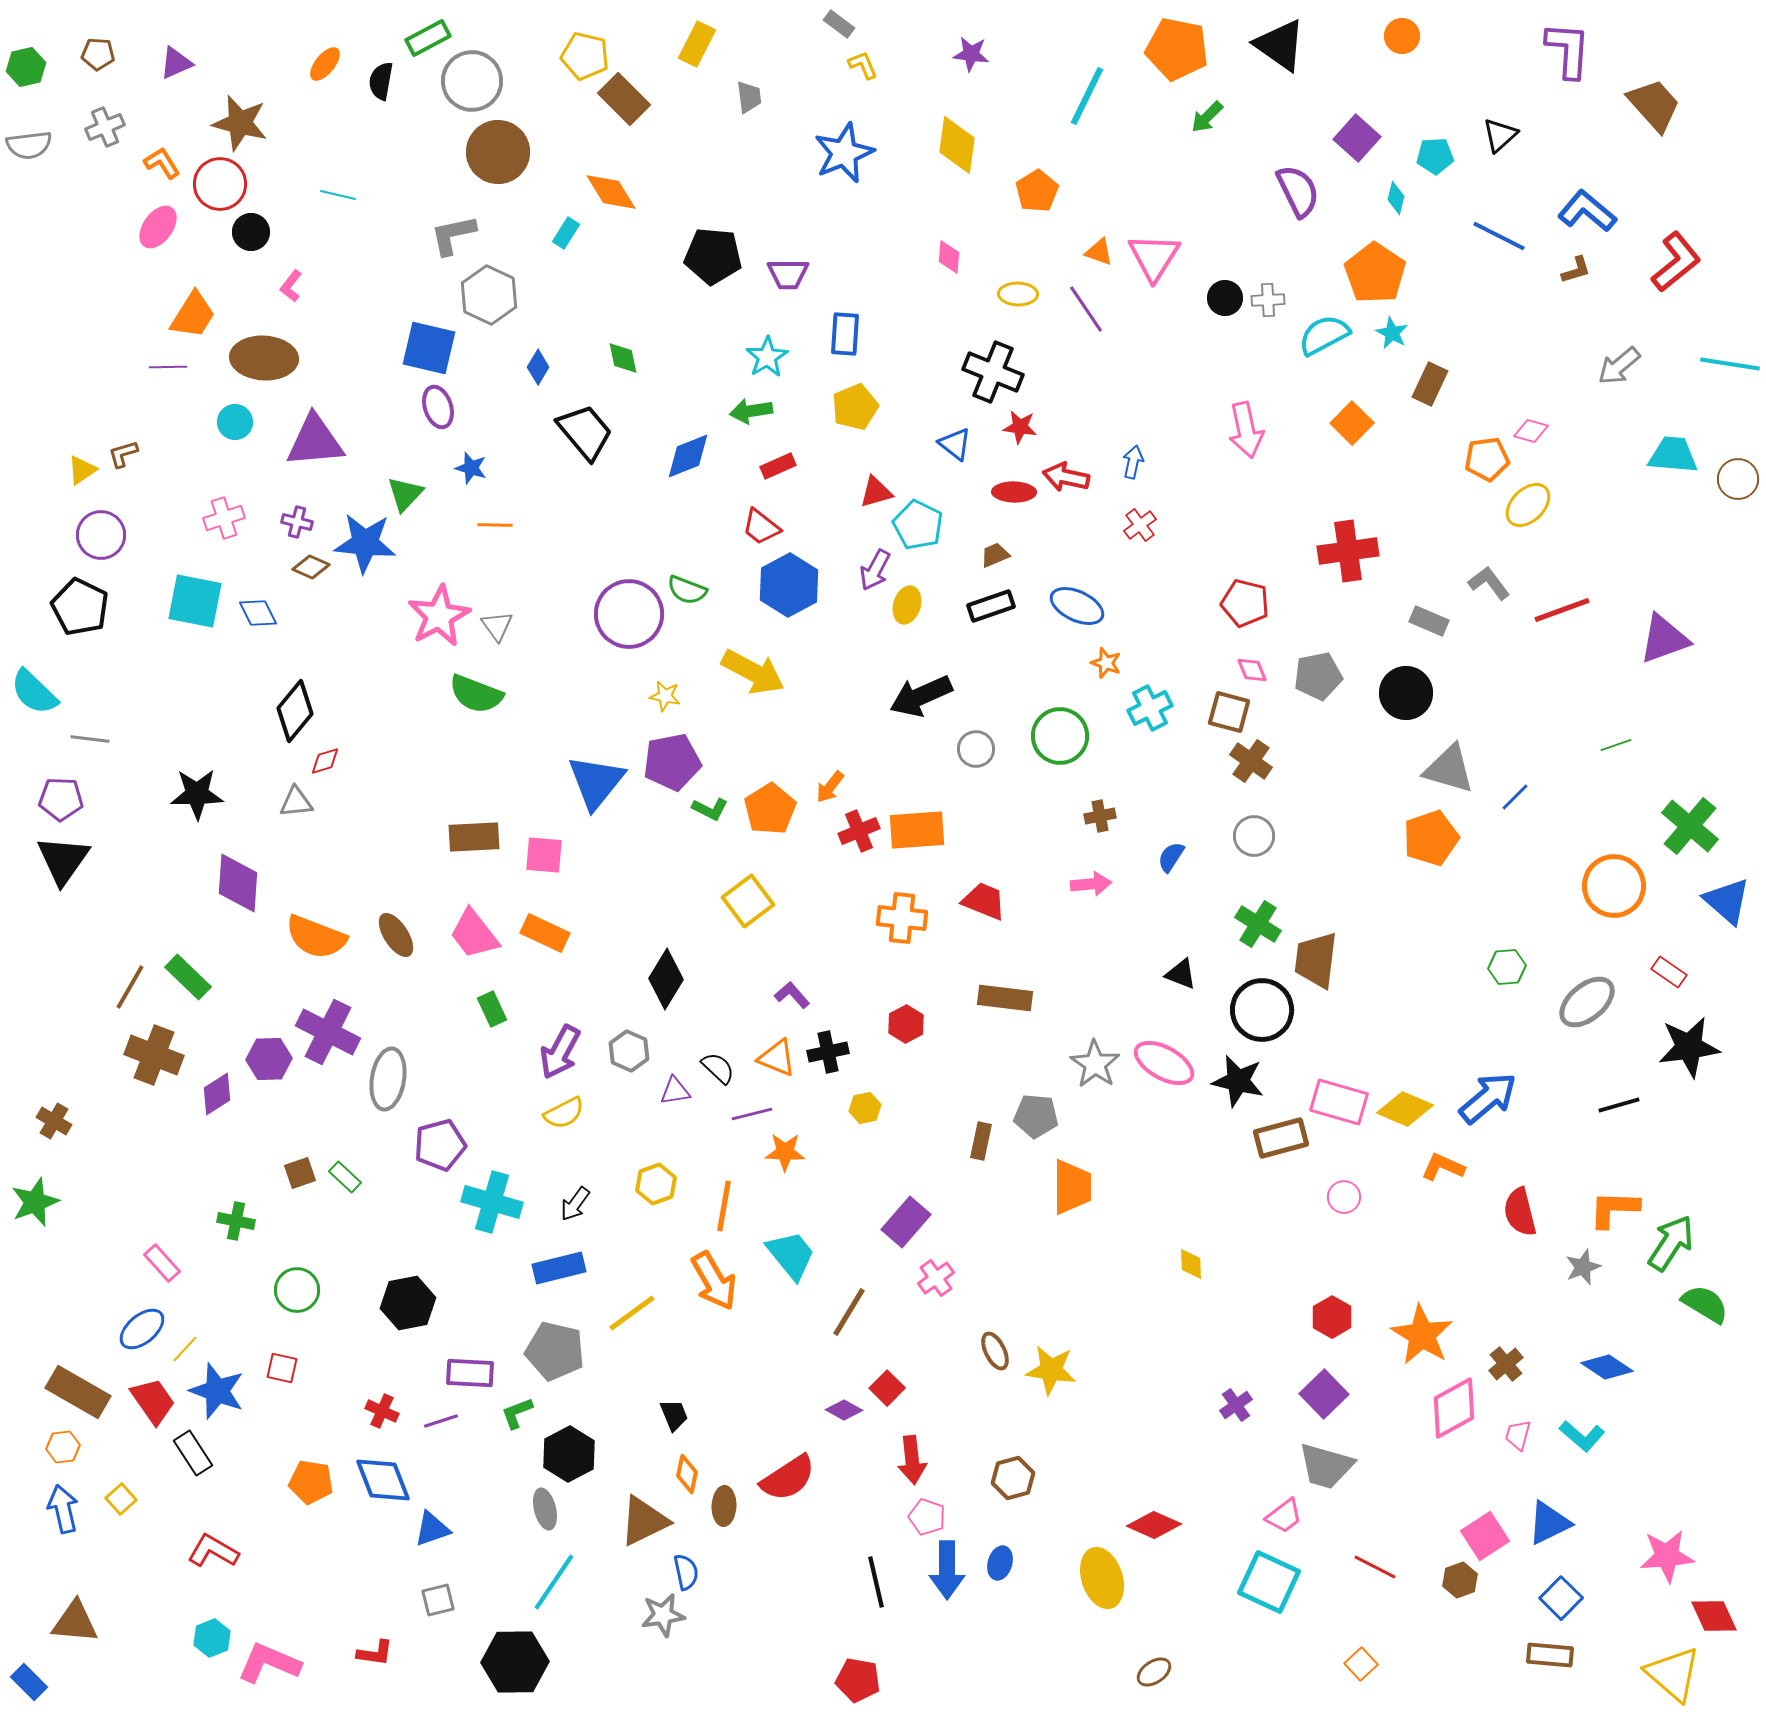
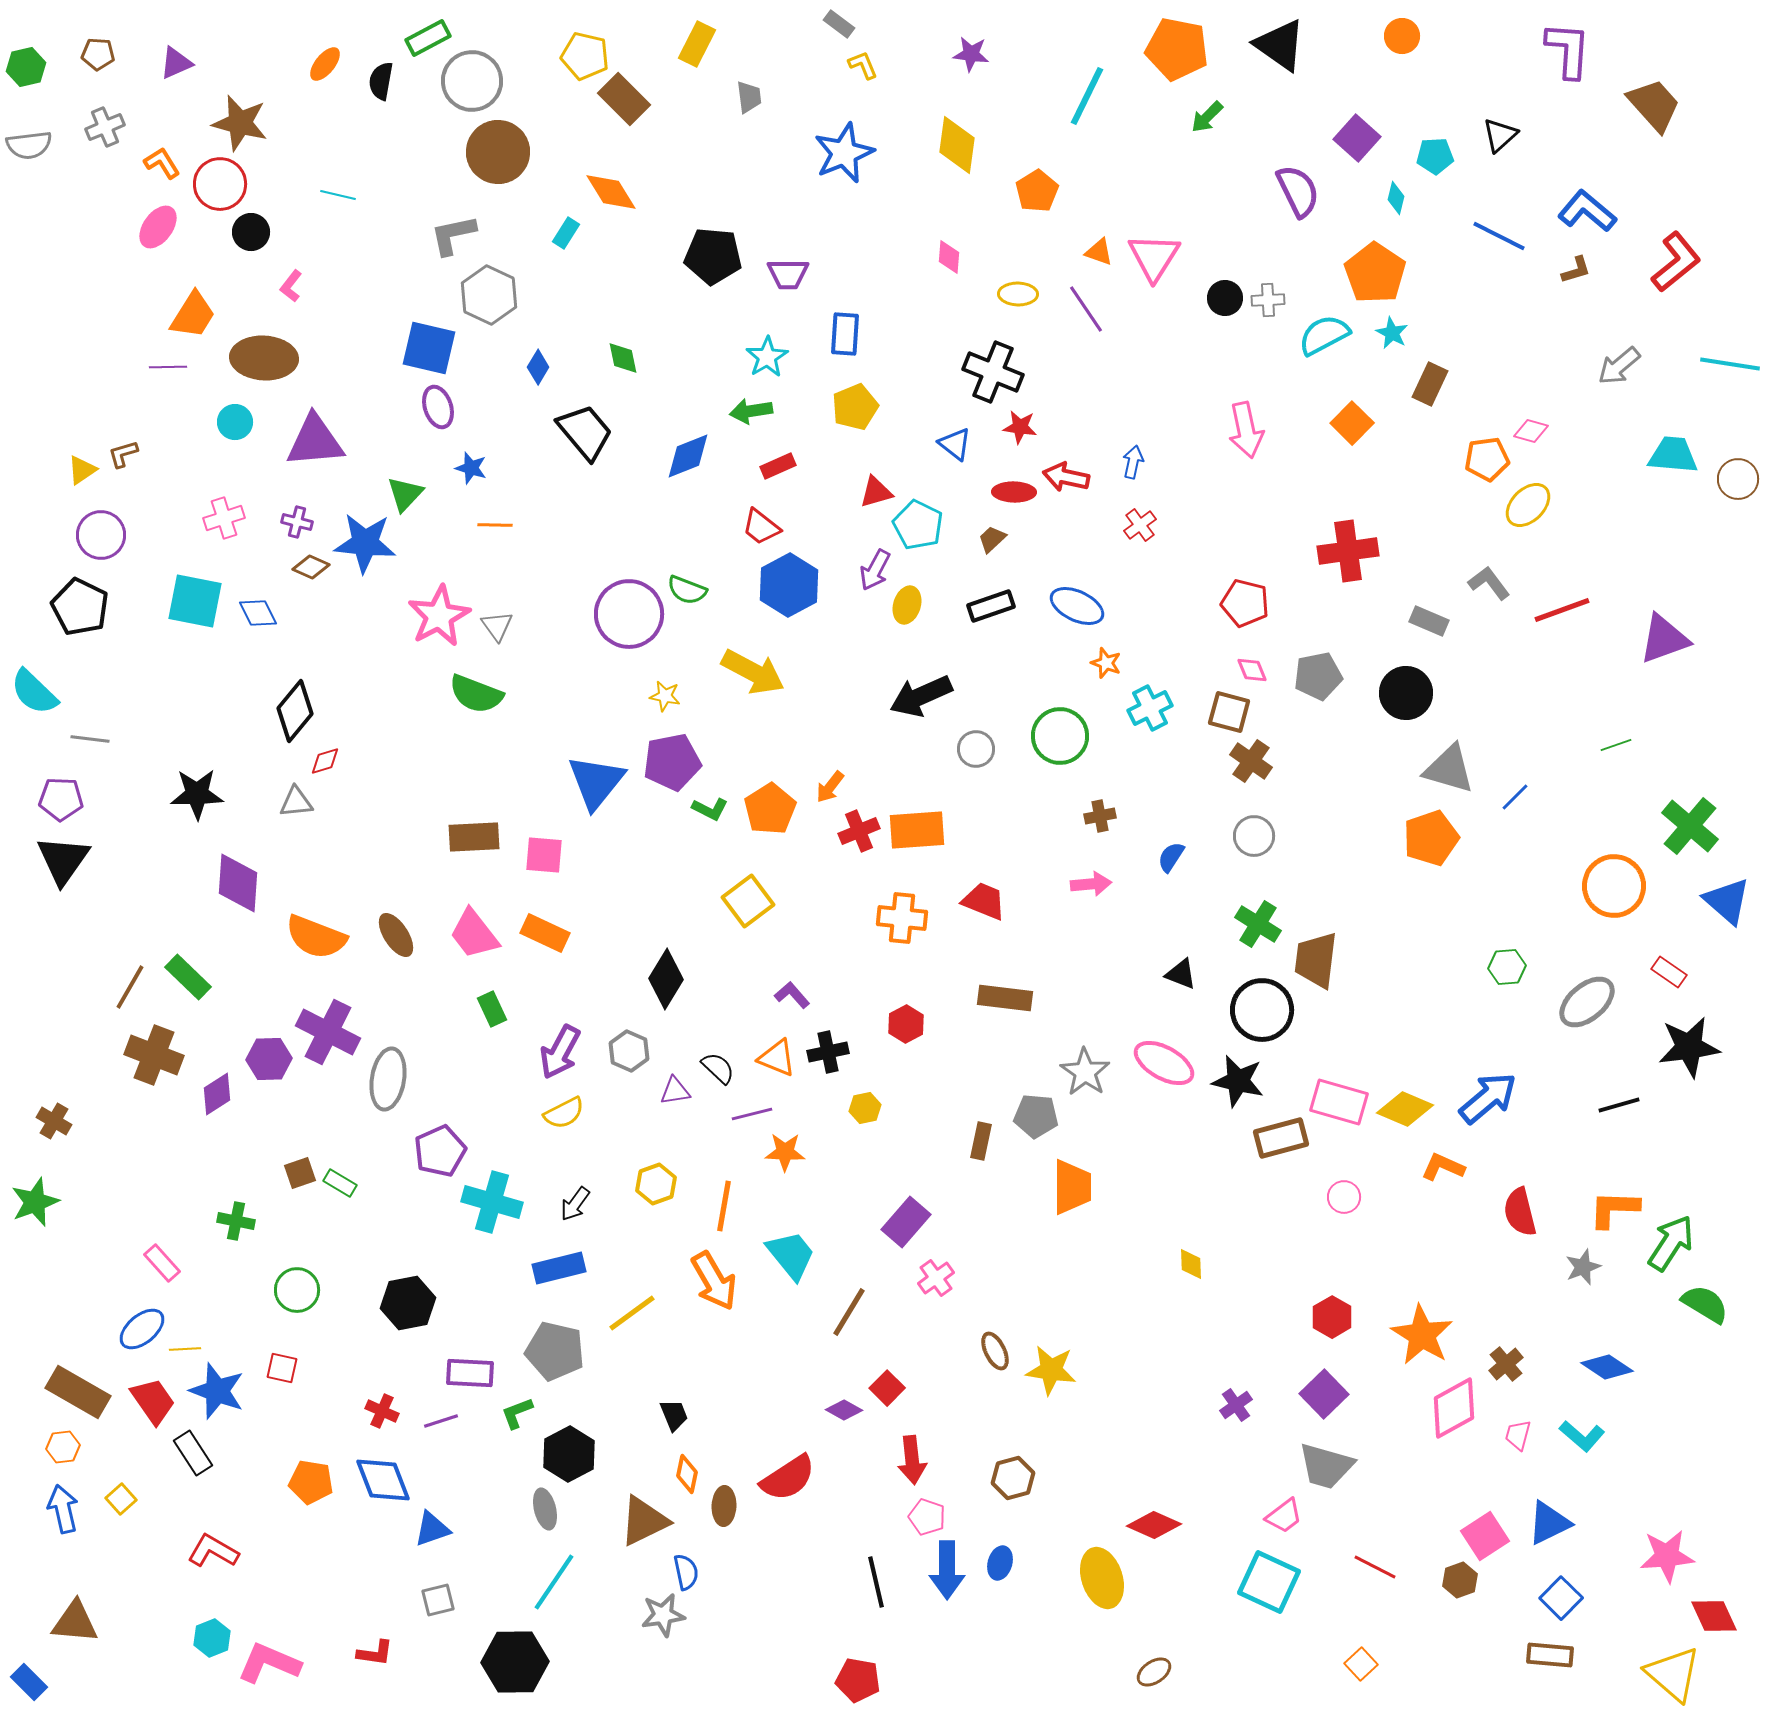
brown trapezoid at (995, 555): moved 3 px left, 16 px up; rotated 20 degrees counterclockwise
gray star at (1095, 1064): moved 10 px left, 8 px down
purple pentagon at (440, 1145): moved 6 px down; rotated 9 degrees counterclockwise
green rectangle at (345, 1177): moved 5 px left, 6 px down; rotated 12 degrees counterclockwise
yellow line at (185, 1349): rotated 44 degrees clockwise
